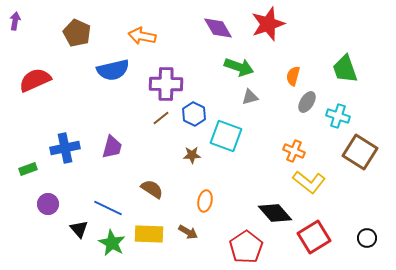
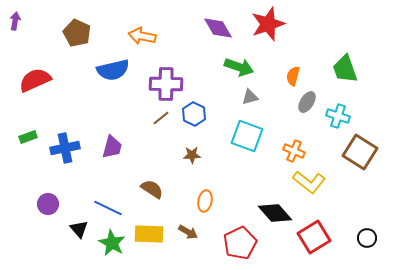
cyan square: moved 21 px right
green rectangle: moved 32 px up
red pentagon: moved 6 px left, 4 px up; rotated 8 degrees clockwise
